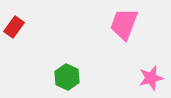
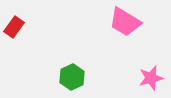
pink trapezoid: moved 1 px right, 2 px up; rotated 80 degrees counterclockwise
green hexagon: moved 5 px right; rotated 10 degrees clockwise
